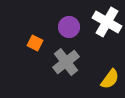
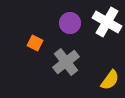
purple circle: moved 1 px right, 4 px up
yellow semicircle: moved 1 px down
